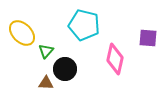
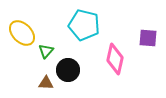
black circle: moved 3 px right, 1 px down
